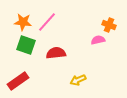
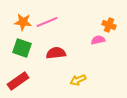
pink line: rotated 25 degrees clockwise
green square: moved 4 px left, 3 px down
